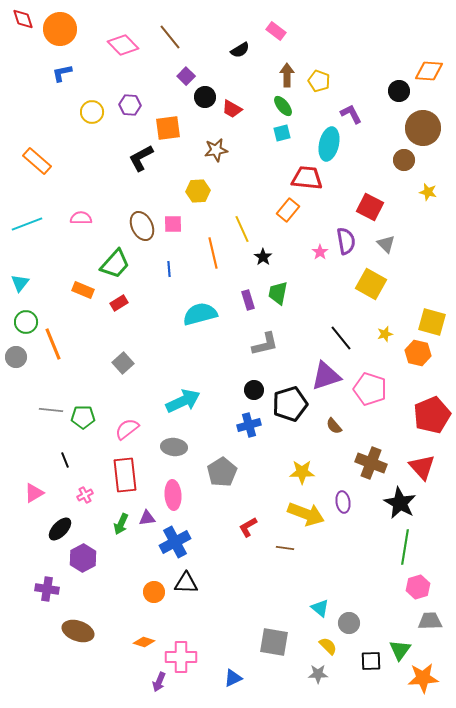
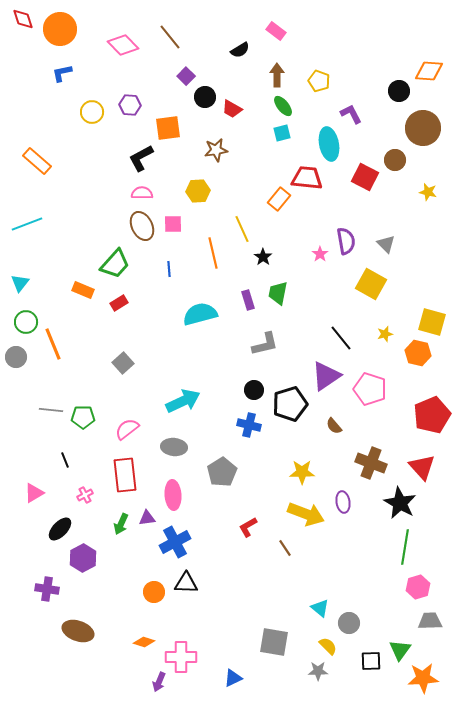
brown arrow at (287, 75): moved 10 px left
cyan ellipse at (329, 144): rotated 24 degrees counterclockwise
brown circle at (404, 160): moved 9 px left
red square at (370, 207): moved 5 px left, 30 px up
orange rectangle at (288, 210): moved 9 px left, 11 px up
pink semicircle at (81, 218): moved 61 px right, 25 px up
pink star at (320, 252): moved 2 px down
purple triangle at (326, 376): rotated 16 degrees counterclockwise
blue cross at (249, 425): rotated 30 degrees clockwise
brown line at (285, 548): rotated 48 degrees clockwise
gray star at (318, 674): moved 3 px up
